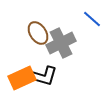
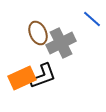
brown ellipse: rotated 10 degrees clockwise
black L-shape: rotated 36 degrees counterclockwise
